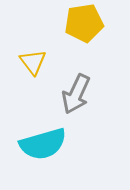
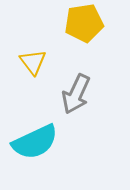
cyan semicircle: moved 8 px left, 2 px up; rotated 9 degrees counterclockwise
